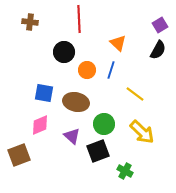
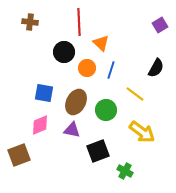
red line: moved 3 px down
orange triangle: moved 17 px left
black semicircle: moved 2 px left, 18 px down
orange circle: moved 2 px up
brown ellipse: rotated 75 degrees counterclockwise
green circle: moved 2 px right, 14 px up
yellow arrow: rotated 8 degrees counterclockwise
purple triangle: moved 6 px up; rotated 30 degrees counterclockwise
